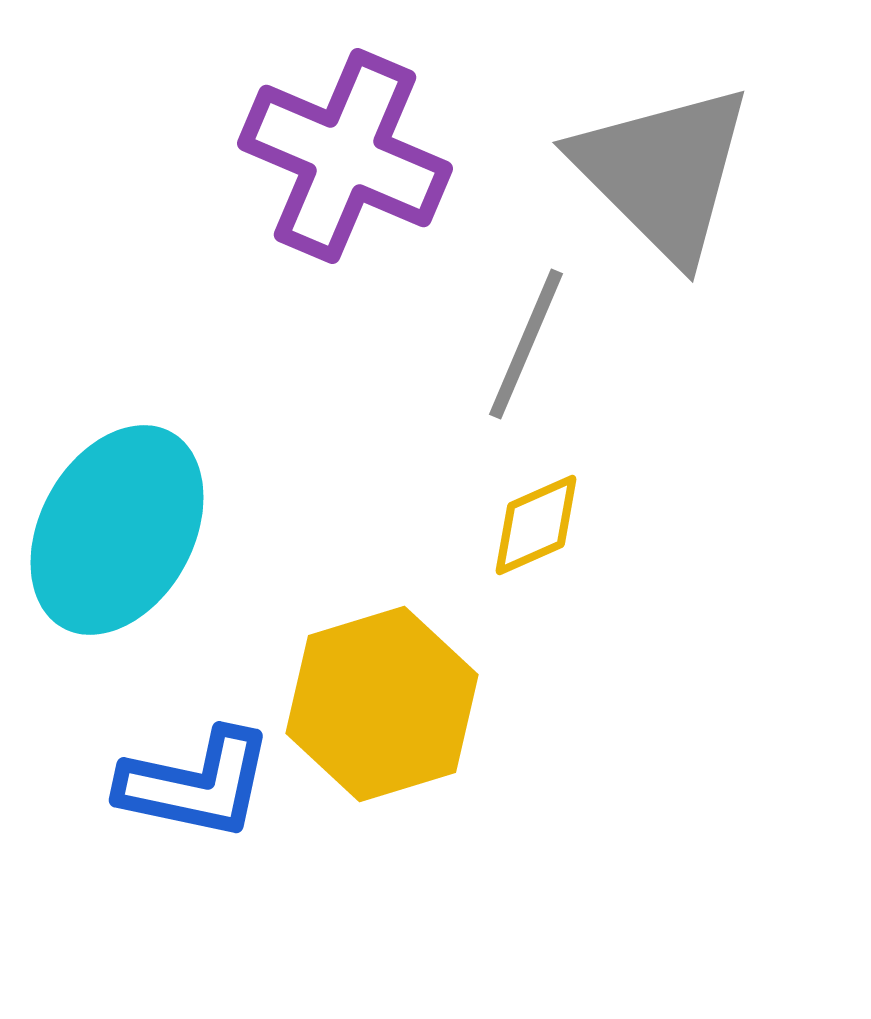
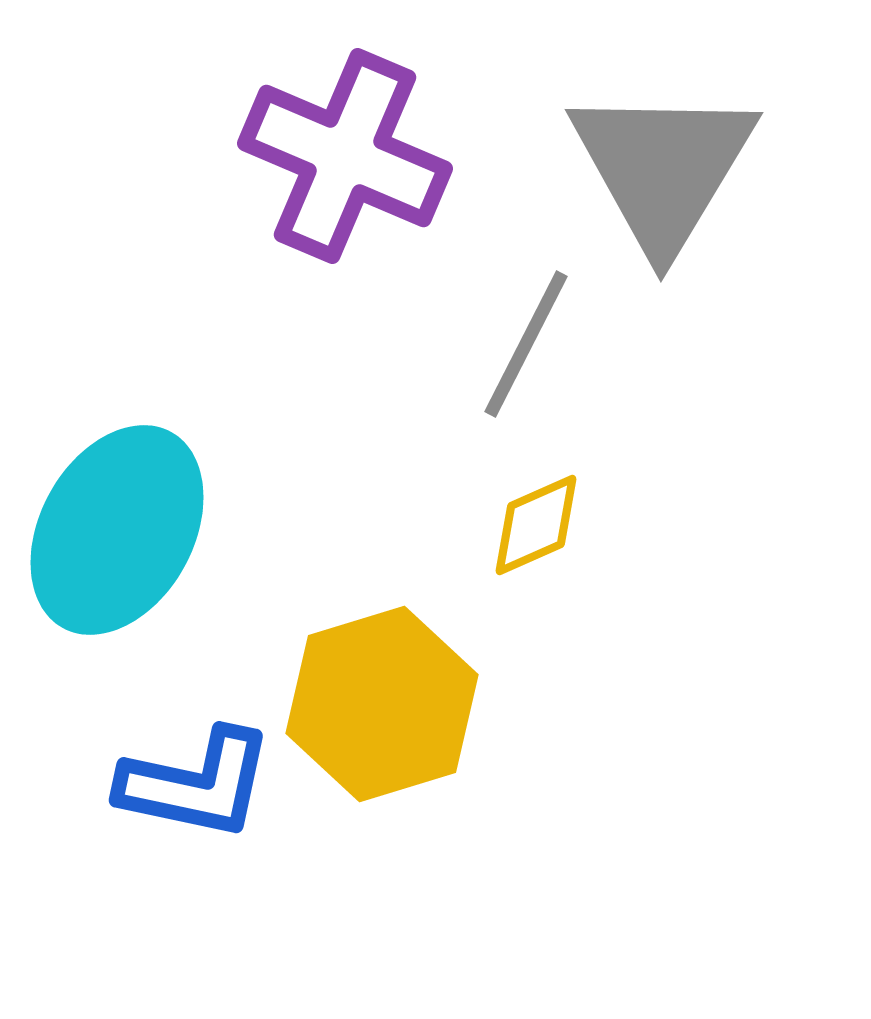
gray triangle: moved 4 px up; rotated 16 degrees clockwise
gray line: rotated 4 degrees clockwise
